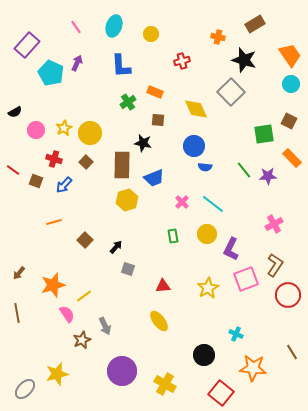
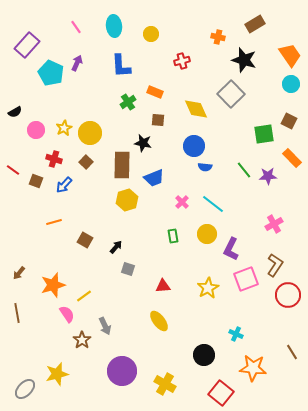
cyan ellipse at (114, 26): rotated 25 degrees counterclockwise
gray square at (231, 92): moved 2 px down
brown square at (85, 240): rotated 14 degrees counterclockwise
brown star at (82, 340): rotated 12 degrees counterclockwise
